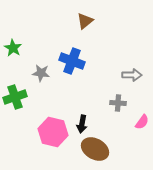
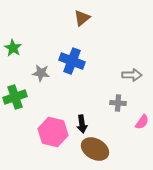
brown triangle: moved 3 px left, 3 px up
black arrow: rotated 18 degrees counterclockwise
